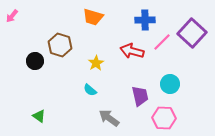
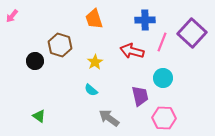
orange trapezoid: moved 1 px right, 2 px down; rotated 55 degrees clockwise
pink line: rotated 24 degrees counterclockwise
yellow star: moved 1 px left, 1 px up
cyan circle: moved 7 px left, 6 px up
cyan semicircle: moved 1 px right
